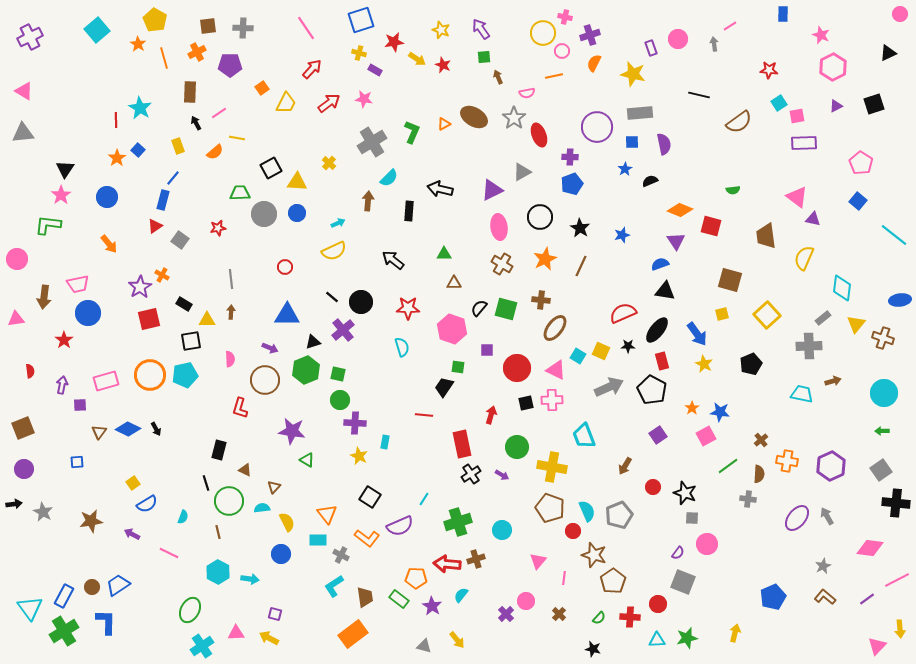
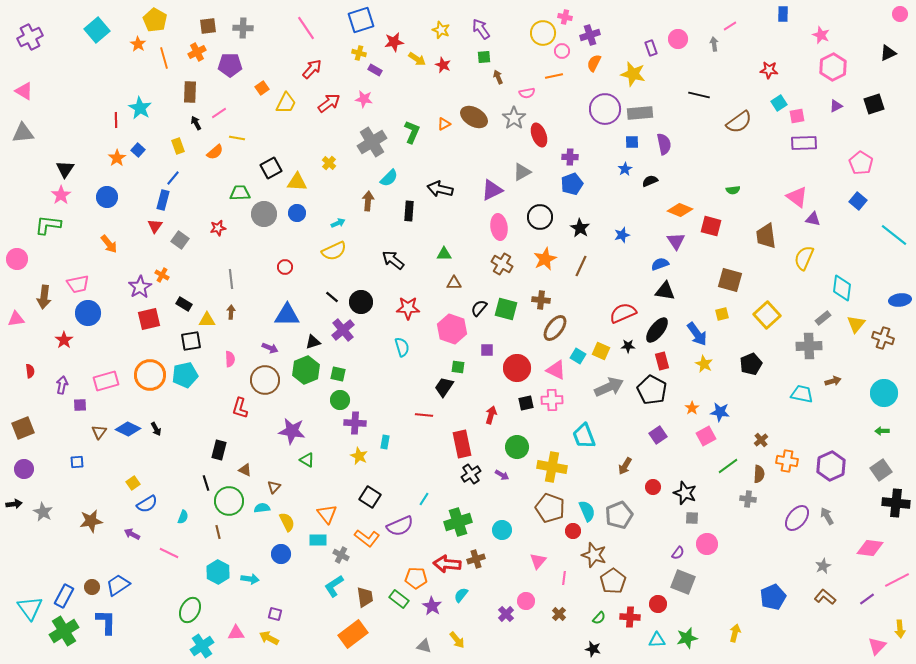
purple circle at (597, 127): moved 8 px right, 18 px up
red triangle at (155, 226): rotated 21 degrees counterclockwise
